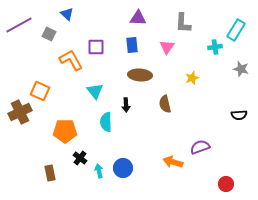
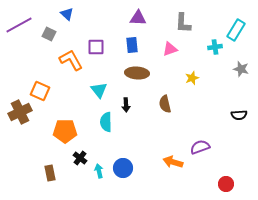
pink triangle: moved 3 px right, 2 px down; rotated 35 degrees clockwise
brown ellipse: moved 3 px left, 2 px up
cyan triangle: moved 4 px right, 1 px up
